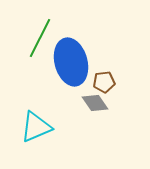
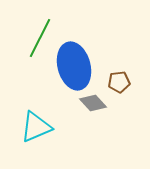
blue ellipse: moved 3 px right, 4 px down
brown pentagon: moved 15 px right
gray diamond: moved 2 px left; rotated 8 degrees counterclockwise
